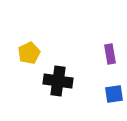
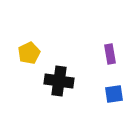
black cross: moved 1 px right
